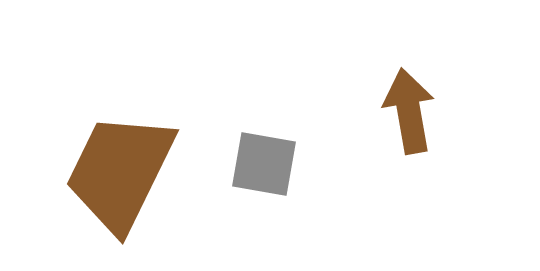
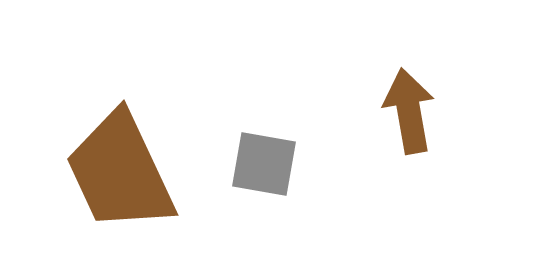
brown trapezoid: rotated 51 degrees counterclockwise
